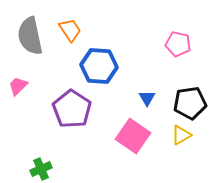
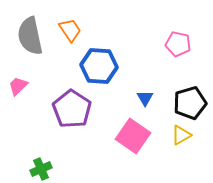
blue triangle: moved 2 px left
black pentagon: rotated 8 degrees counterclockwise
